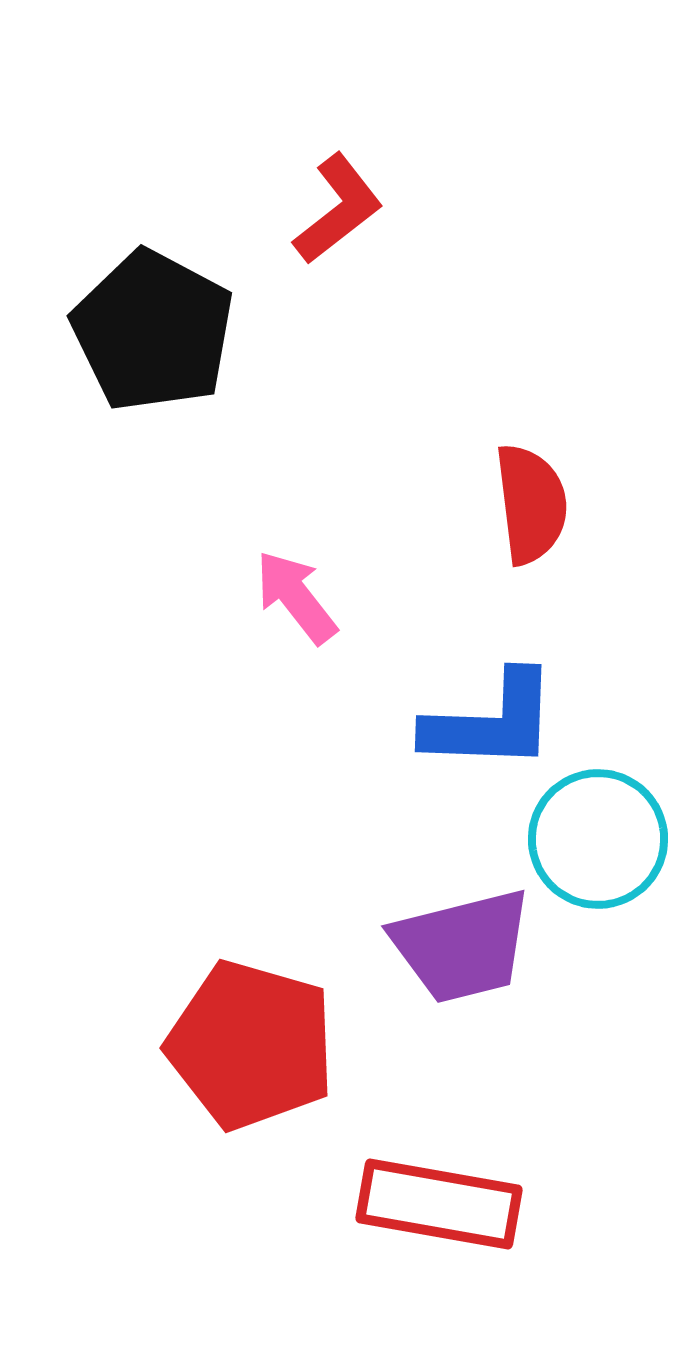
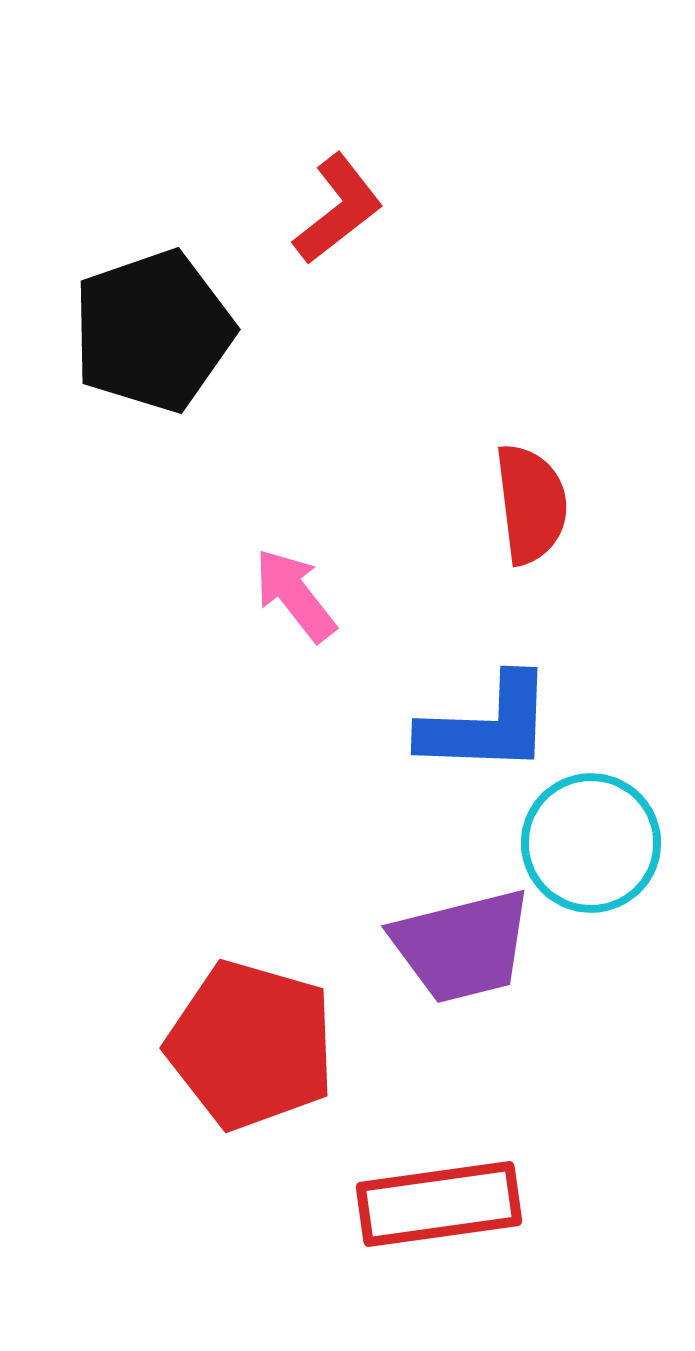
black pentagon: rotated 25 degrees clockwise
pink arrow: moved 1 px left, 2 px up
blue L-shape: moved 4 px left, 3 px down
cyan circle: moved 7 px left, 4 px down
red rectangle: rotated 18 degrees counterclockwise
